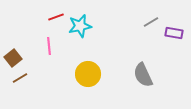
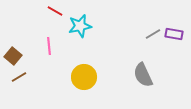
red line: moved 1 px left, 6 px up; rotated 49 degrees clockwise
gray line: moved 2 px right, 12 px down
purple rectangle: moved 1 px down
brown square: moved 2 px up; rotated 12 degrees counterclockwise
yellow circle: moved 4 px left, 3 px down
brown line: moved 1 px left, 1 px up
